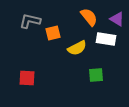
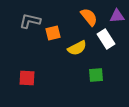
purple triangle: moved 3 px up; rotated 35 degrees counterclockwise
white rectangle: rotated 48 degrees clockwise
